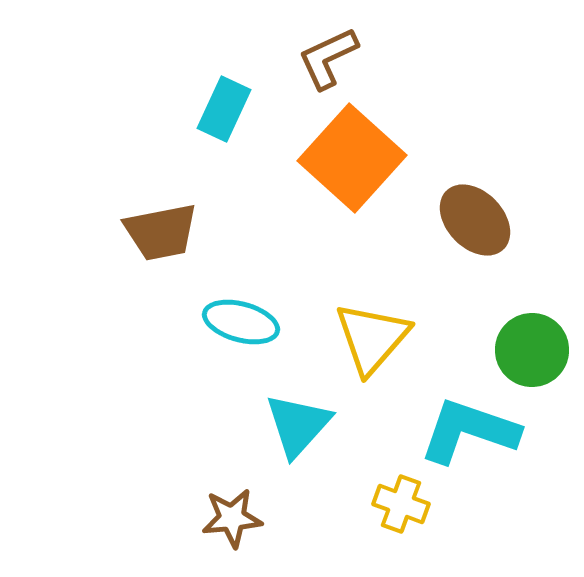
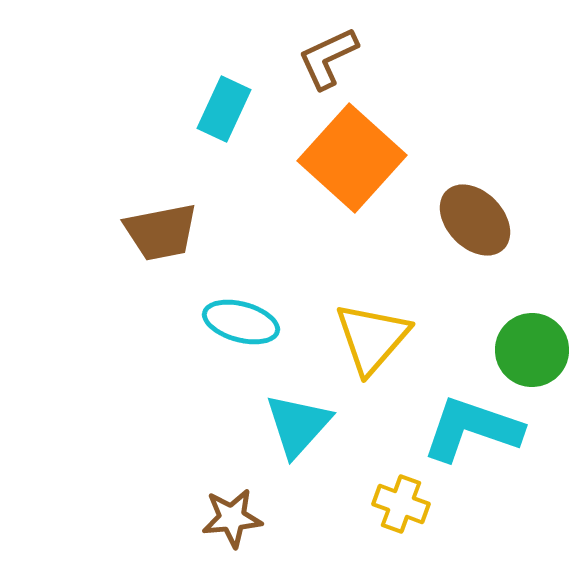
cyan L-shape: moved 3 px right, 2 px up
